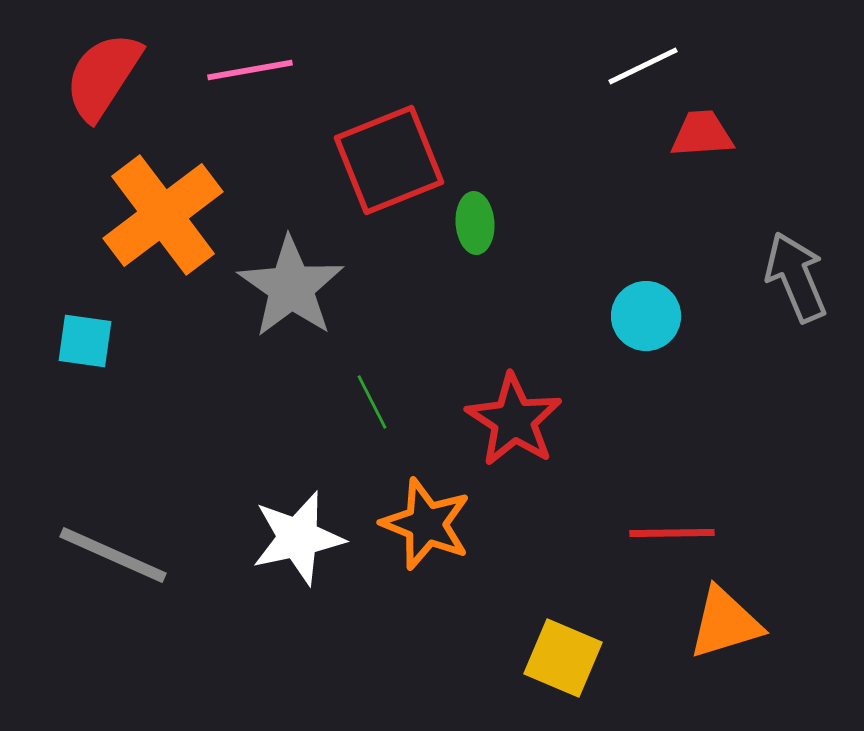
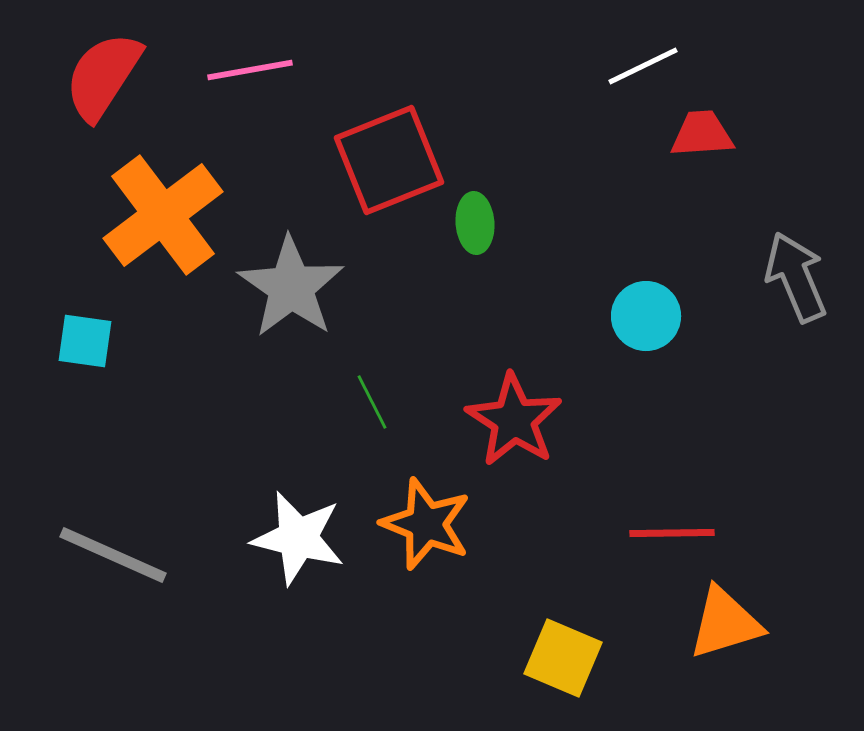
white star: rotated 26 degrees clockwise
